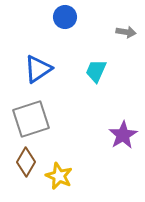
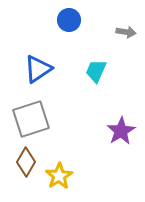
blue circle: moved 4 px right, 3 px down
purple star: moved 2 px left, 4 px up
yellow star: rotated 16 degrees clockwise
